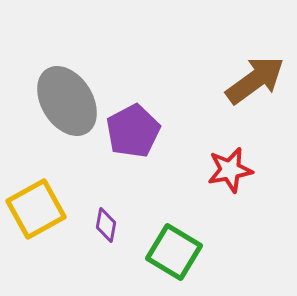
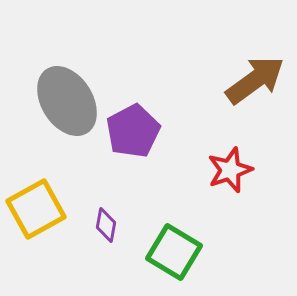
red star: rotated 9 degrees counterclockwise
